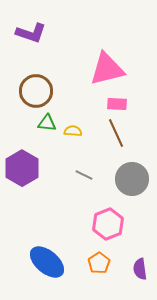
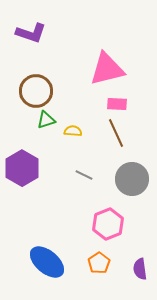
green triangle: moved 1 px left, 3 px up; rotated 24 degrees counterclockwise
